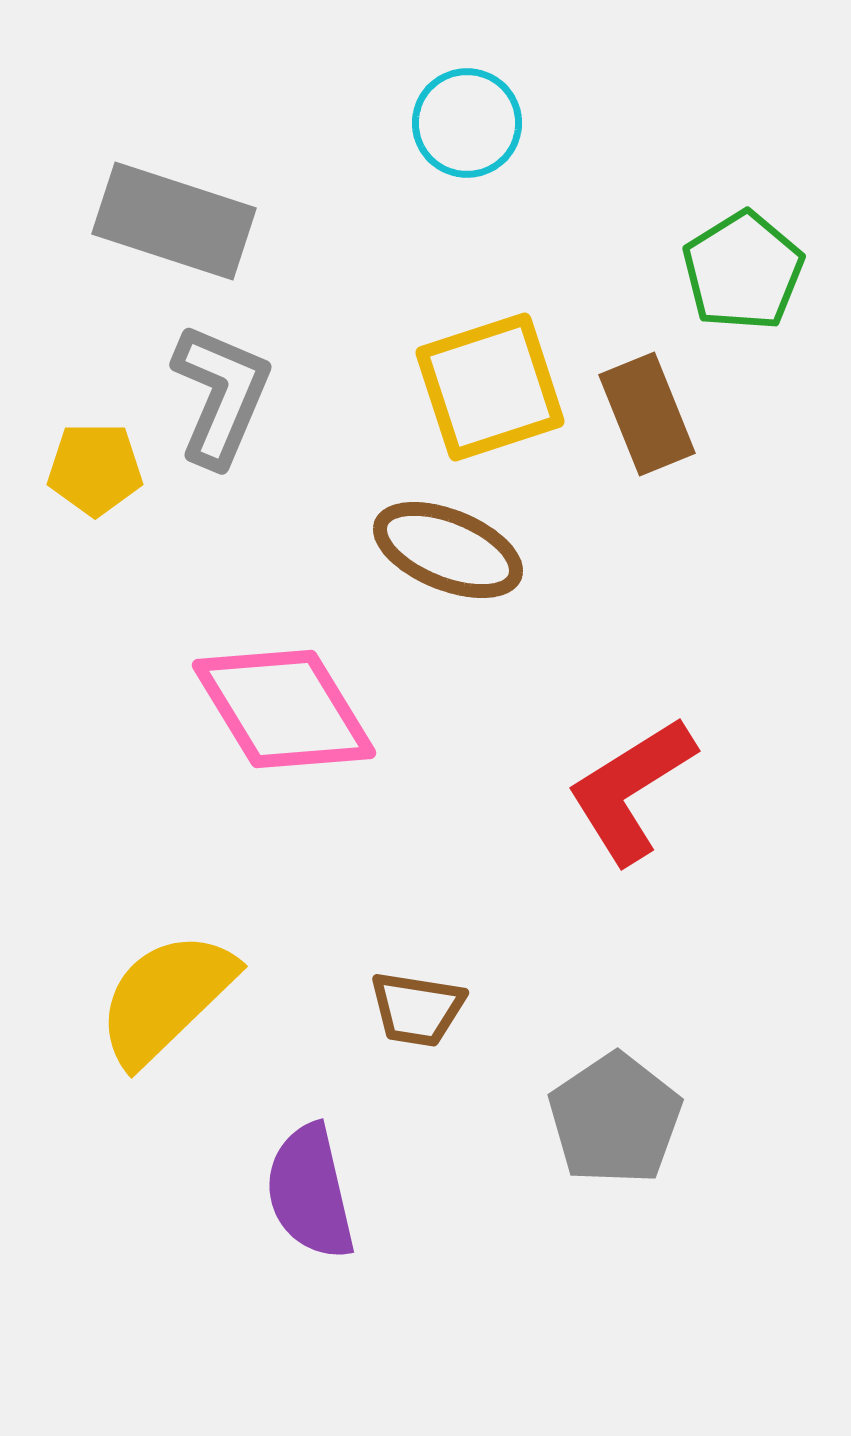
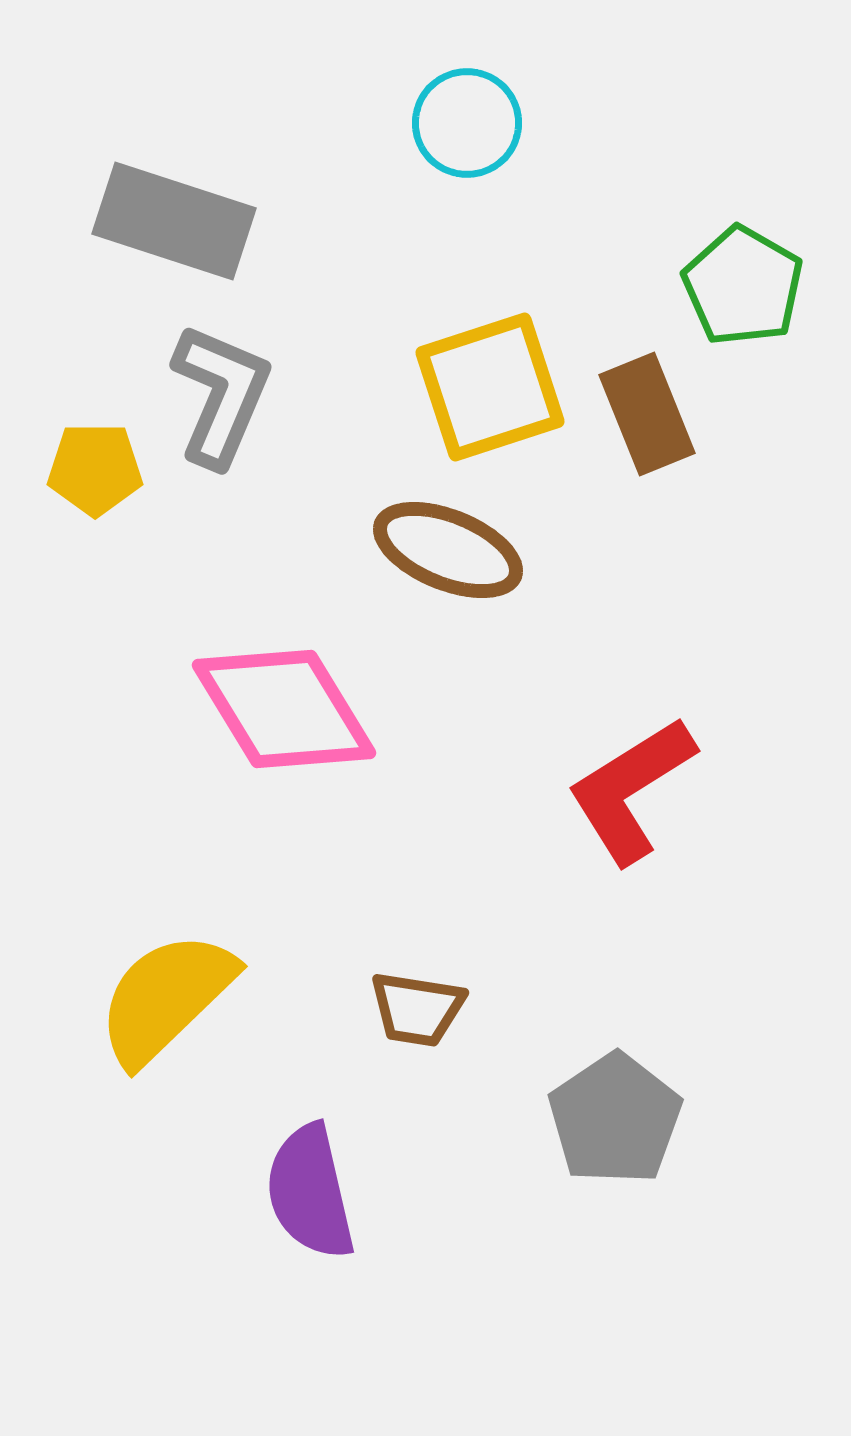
green pentagon: moved 15 px down; rotated 10 degrees counterclockwise
